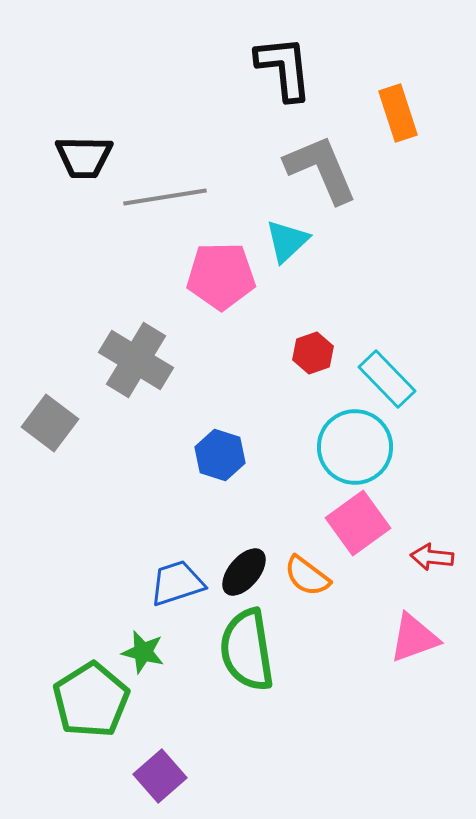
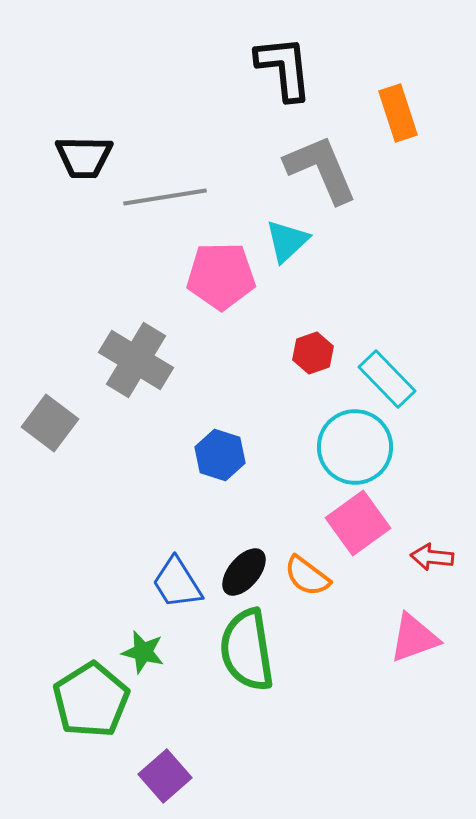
blue trapezoid: rotated 104 degrees counterclockwise
purple square: moved 5 px right
